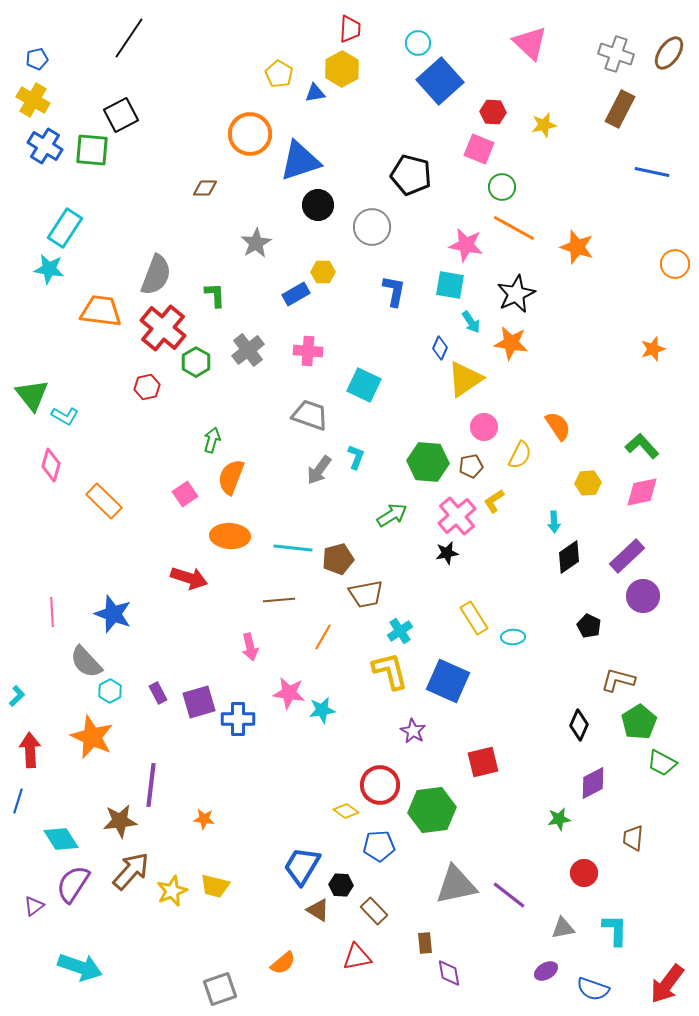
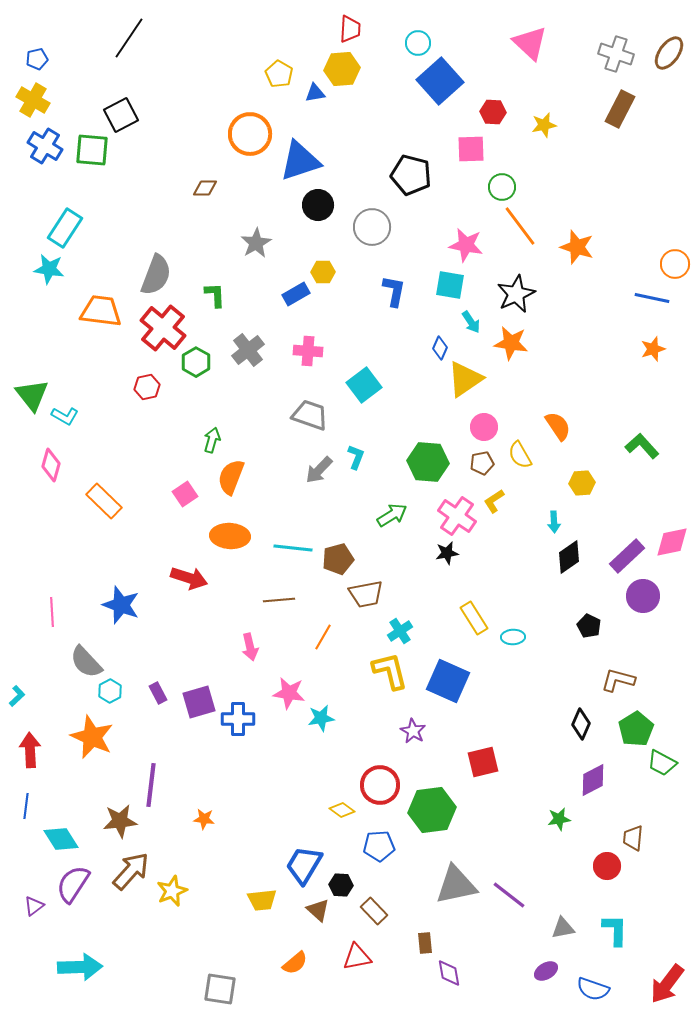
yellow hexagon at (342, 69): rotated 24 degrees clockwise
pink square at (479, 149): moved 8 px left; rotated 24 degrees counterclockwise
blue line at (652, 172): moved 126 px down
orange line at (514, 228): moved 6 px right, 2 px up; rotated 24 degrees clockwise
cyan square at (364, 385): rotated 28 degrees clockwise
yellow semicircle at (520, 455): rotated 124 degrees clockwise
brown pentagon at (471, 466): moved 11 px right, 3 px up
gray arrow at (319, 470): rotated 8 degrees clockwise
yellow hexagon at (588, 483): moved 6 px left
pink diamond at (642, 492): moved 30 px right, 50 px down
pink cross at (457, 516): rotated 15 degrees counterclockwise
blue star at (113, 614): moved 8 px right, 9 px up
cyan star at (322, 710): moved 1 px left, 8 px down
green pentagon at (639, 722): moved 3 px left, 7 px down
black diamond at (579, 725): moved 2 px right, 1 px up
purple diamond at (593, 783): moved 3 px up
blue line at (18, 801): moved 8 px right, 5 px down; rotated 10 degrees counterclockwise
yellow diamond at (346, 811): moved 4 px left, 1 px up
blue trapezoid at (302, 866): moved 2 px right, 1 px up
red circle at (584, 873): moved 23 px right, 7 px up
yellow trapezoid at (215, 886): moved 47 px right, 14 px down; rotated 20 degrees counterclockwise
brown triangle at (318, 910): rotated 10 degrees clockwise
orange semicircle at (283, 963): moved 12 px right
cyan arrow at (80, 967): rotated 21 degrees counterclockwise
gray square at (220, 989): rotated 28 degrees clockwise
